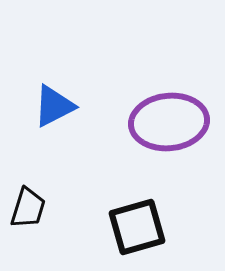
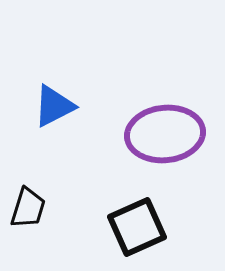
purple ellipse: moved 4 px left, 12 px down
black square: rotated 8 degrees counterclockwise
